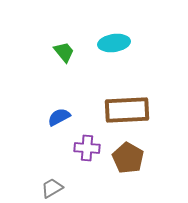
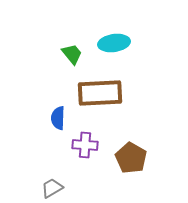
green trapezoid: moved 8 px right, 2 px down
brown rectangle: moved 27 px left, 17 px up
blue semicircle: moved 1 px left, 1 px down; rotated 60 degrees counterclockwise
purple cross: moved 2 px left, 3 px up
brown pentagon: moved 3 px right
